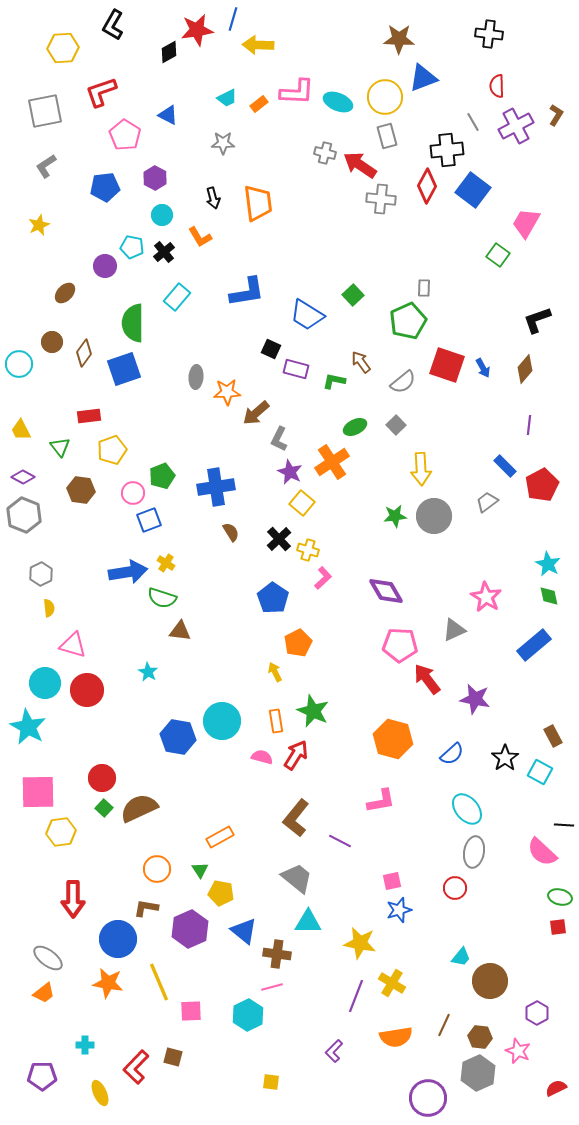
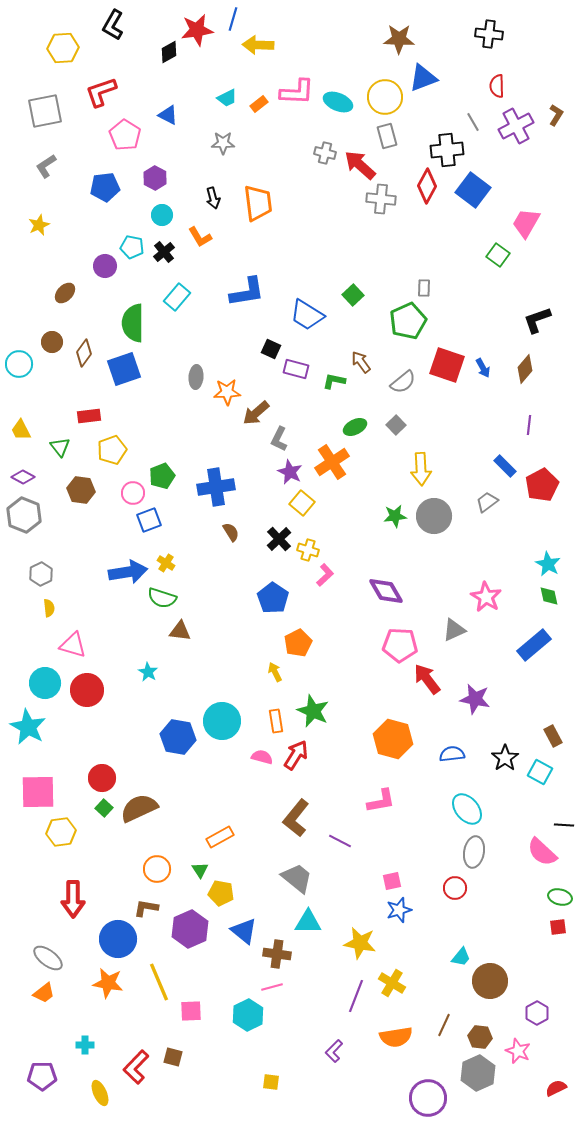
red arrow at (360, 165): rotated 8 degrees clockwise
pink L-shape at (323, 578): moved 2 px right, 3 px up
blue semicircle at (452, 754): rotated 145 degrees counterclockwise
